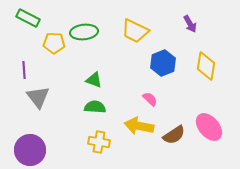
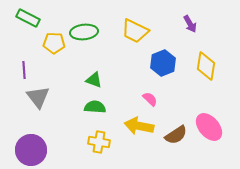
brown semicircle: moved 2 px right
purple circle: moved 1 px right
